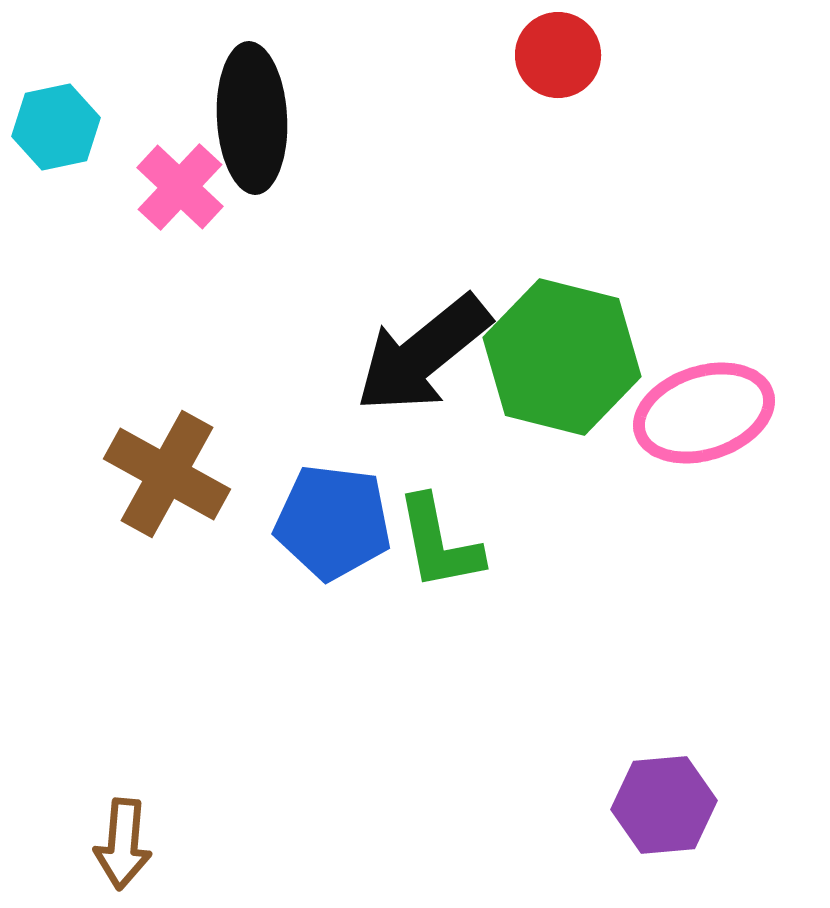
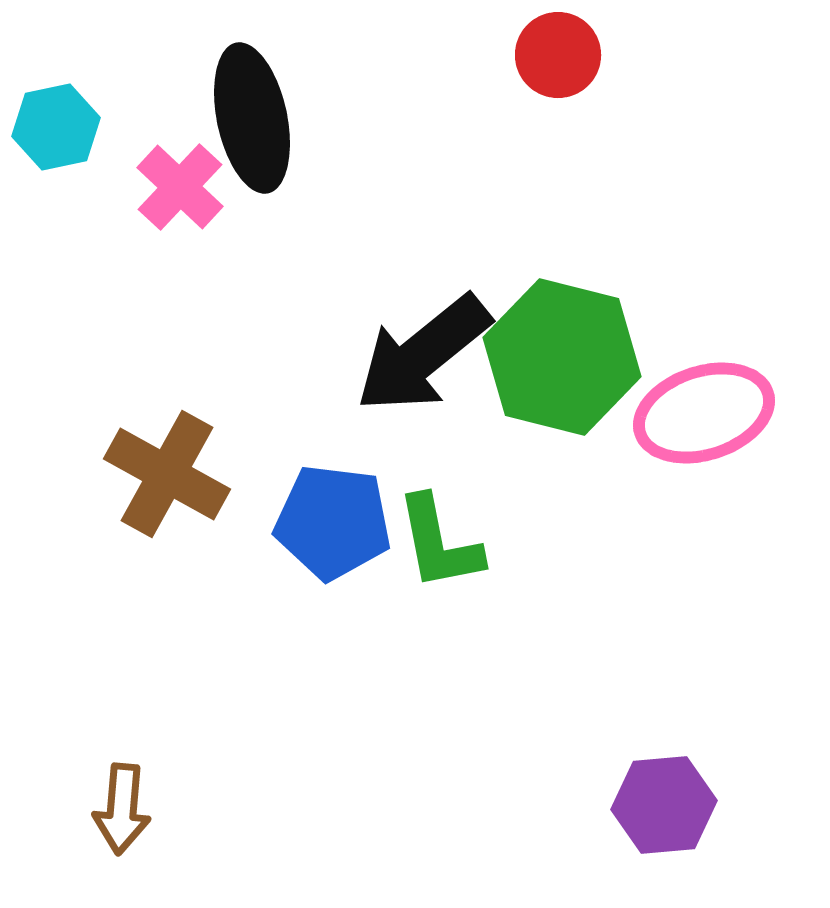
black ellipse: rotated 9 degrees counterclockwise
brown arrow: moved 1 px left, 35 px up
